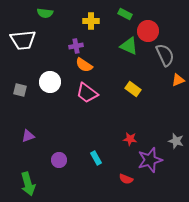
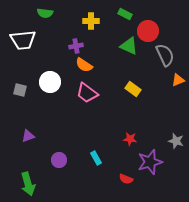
purple star: moved 2 px down
